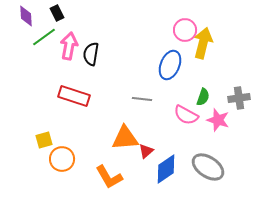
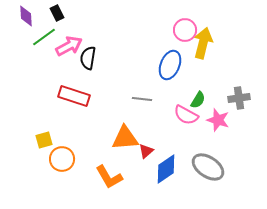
pink arrow: rotated 52 degrees clockwise
black semicircle: moved 3 px left, 4 px down
green semicircle: moved 5 px left, 3 px down; rotated 12 degrees clockwise
